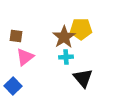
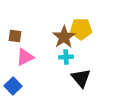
brown square: moved 1 px left
pink triangle: rotated 12 degrees clockwise
black triangle: moved 2 px left
